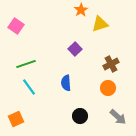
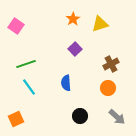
orange star: moved 8 px left, 9 px down
gray arrow: moved 1 px left
